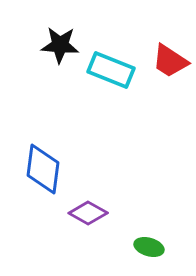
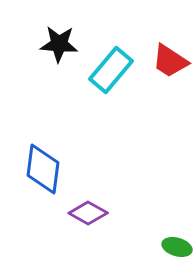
black star: moved 1 px left, 1 px up
cyan rectangle: rotated 72 degrees counterclockwise
green ellipse: moved 28 px right
